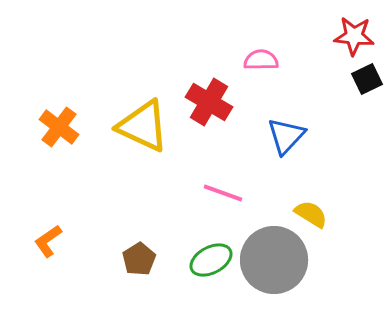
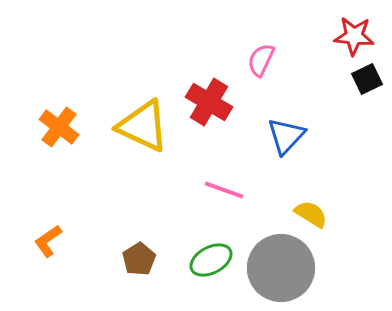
pink semicircle: rotated 64 degrees counterclockwise
pink line: moved 1 px right, 3 px up
gray circle: moved 7 px right, 8 px down
